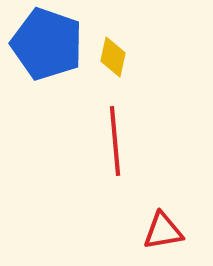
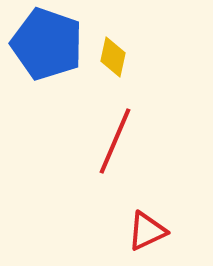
red line: rotated 28 degrees clockwise
red triangle: moved 16 px left; rotated 15 degrees counterclockwise
